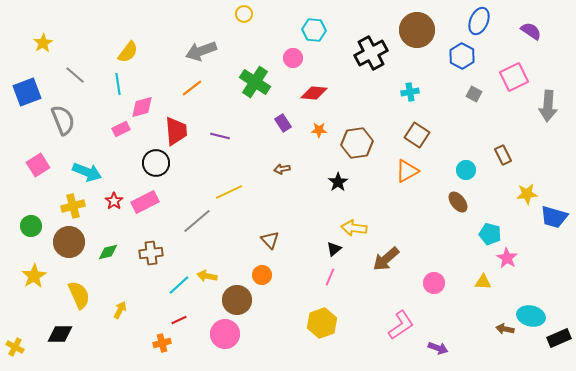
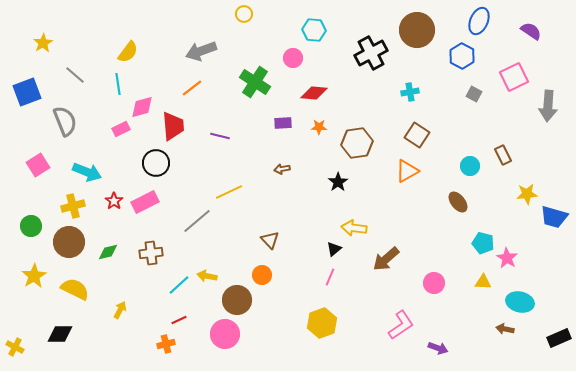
gray semicircle at (63, 120): moved 2 px right, 1 px down
purple rectangle at (283, 123): rotated 60 degrees counterclockwise
orange star at (319, 130): moved 3 px up
red trapezoid at (176, 131): moved 3 px left, 5 px up
cyan circle at (466, 170): moved 4 px right, 4 px up
cyan pentagon at (490, 234): moved 7 px left, 9 px down
yellow semicircle at (79, 295): moved 4 px left, 6 px up; rotated 40 degrees counterclockwise
cyan ellipse at (531, 316): moved 11 px left, 14 px up
orange cross at (162, 343): moved 4 px right, 1 px down
